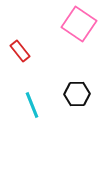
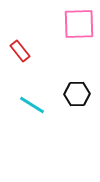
pink square: rotated 36 degrees counterclockwise
cyan line: rotated 36 degrees counterclockwise
